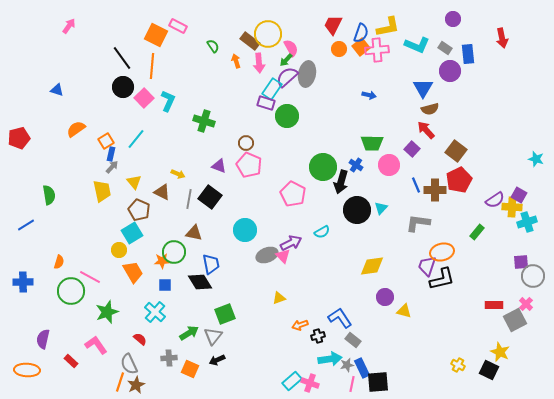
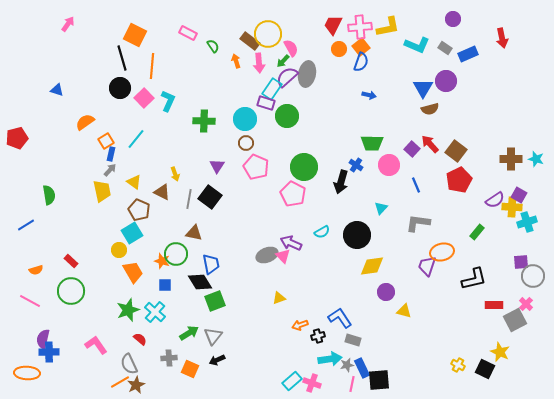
pink arrow at (69, 26): moved 1 px left, 2 px up
pink rectangle at (178, 26): moved 10 px right, 7 px down
blue semicircle at (361, 33): moved 29 px down
orange square at (156, 35): moved 21 px left
pink cross at (377, 50): moved 17 px left, 23 px up
blue rectangle at (468, 54): rotated 72 degrees clockwise
black line at (122, 58): rotated 20 degrees clockwise
green arrow at (286, 60): moved 3 px left, 1 px down
purple circle at (450, 71): moved 4 px left, 10 px down
black circle at (123, 87): moved 3 px left, 1 px down
green cross at (204, 121): rotated 15 degrees counterclockwise
orange semicircle at (76, 129): moved 9 px right, 7 px up
red arrow at (426, 130): moved 4 px right, 14 px down
red pentagon at (19, 138): moved 2 px left
pink pentagon at (249, 165): moved 7 px right, 2 px down
purple triangle at (219, 166): moved 2 px left; rotated 42 degrees clockwise
gray arrow at (112, 167): moved 2 px left, 3 px down
green circle at (323, 167): moved 19 px left
yellow arrow at (178, 174): moved 3 px left; rotated 48 degrees clockwise
yellow triangle at (134, 182): rotated 14 degrees counterclockwise
brown cross at (435, 190): moved 76 px right, 31 px up
black circle at (357, 210): moved 25 px down
cyan circle at (245, 230): moved 111 px up
purple arrow at (291, 243): rotated 130 degrees counterclockwise
green circle at (174, 252): moved 2 px right, 2 px down
orange star at (162, 261): rotated 21 degrees clockwise
orange semicircle at (59, 262): moved 23 px left, 8 px down; rotated 56 degrees clockwise
pink line at (90, 277): moved 60 px left, 24 px down
black L-shape at (442, 279): moved 32 px right
blue cross at (23, 282): moved 26 px right, 70 px down
purple circle at (385, 297): moved 1 px right, 5 px up
green star at (107, 312): moved 21 px right, 2 px up
green square at (225, 314): moved 10 px left, 13 px up
gray rectangle at (353, 340): rotated 21 degrees counterclockwise
red rectangle at (71, 361): moved 100 px up
orange ellipse at (27, 370): moved 3 px down
black square at (489, 370): moved 4 px left, 1 px up
orange line at (120, 382): rotated 42 degrees clockwise
black square at (378, 382): moved 1 px right, 2 px up
pink cross at (310, 383): moved 2 px right
